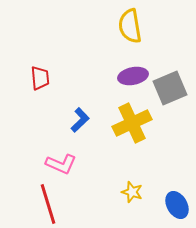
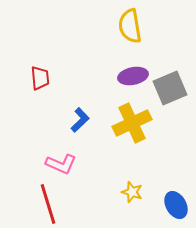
blue ellipse: moved 1 px left
